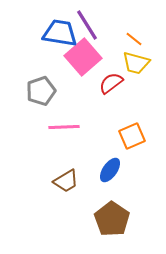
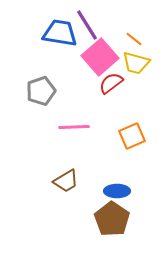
pink square: moved 17 px right
pink line: moved 10 px right
blue ellipse: moved 7 px right, 21 px down; rotated 55 degrees clockwise
